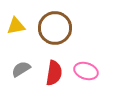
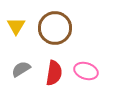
yellow triangle: rotated 48 degrees counterclockwise
